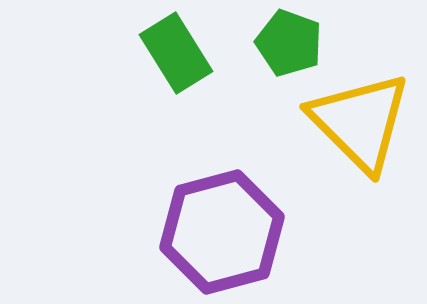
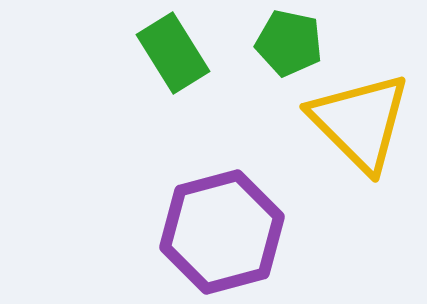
green pentagon: rotated 8 degrees counterclockwise
green rectangle: moved 3 px left
